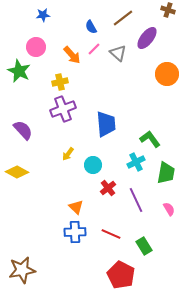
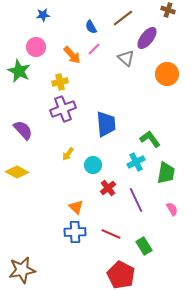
gray triangle: moved 8 px right, 5 px down
pink semicircle: moved 3 px right
